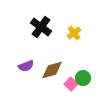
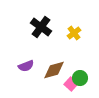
brown diamond: moved 2 px right
green circle: moved 3 px left
